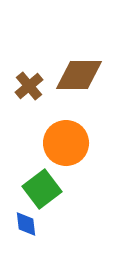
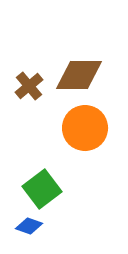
orange circle: moved 19 px right, 15 px up
blue diamond: moved 3 px right, 2 px down; rotated 64 degrees counterclockwise
